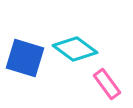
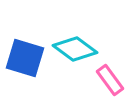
pink rectangle: moved 3 px right, 4 px up
